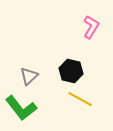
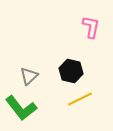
pink L-shape: rotated 20 degrees counterclockwise
yellow line: rotated 55 degrees counterclockwise
